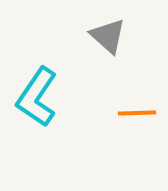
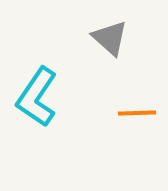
gray triangle: moved 2 px right, 2 px down
